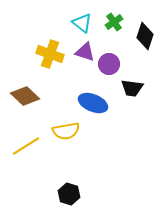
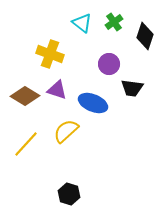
purple triangle: moved 28 px left, 38 px down
brown diamond: rotated 12 degrees counterclockwise
yellow semicircle: rotated 148 degrees clockwise
yellow line: moved 2 px up; rotated 16 degrees counterclockwise
